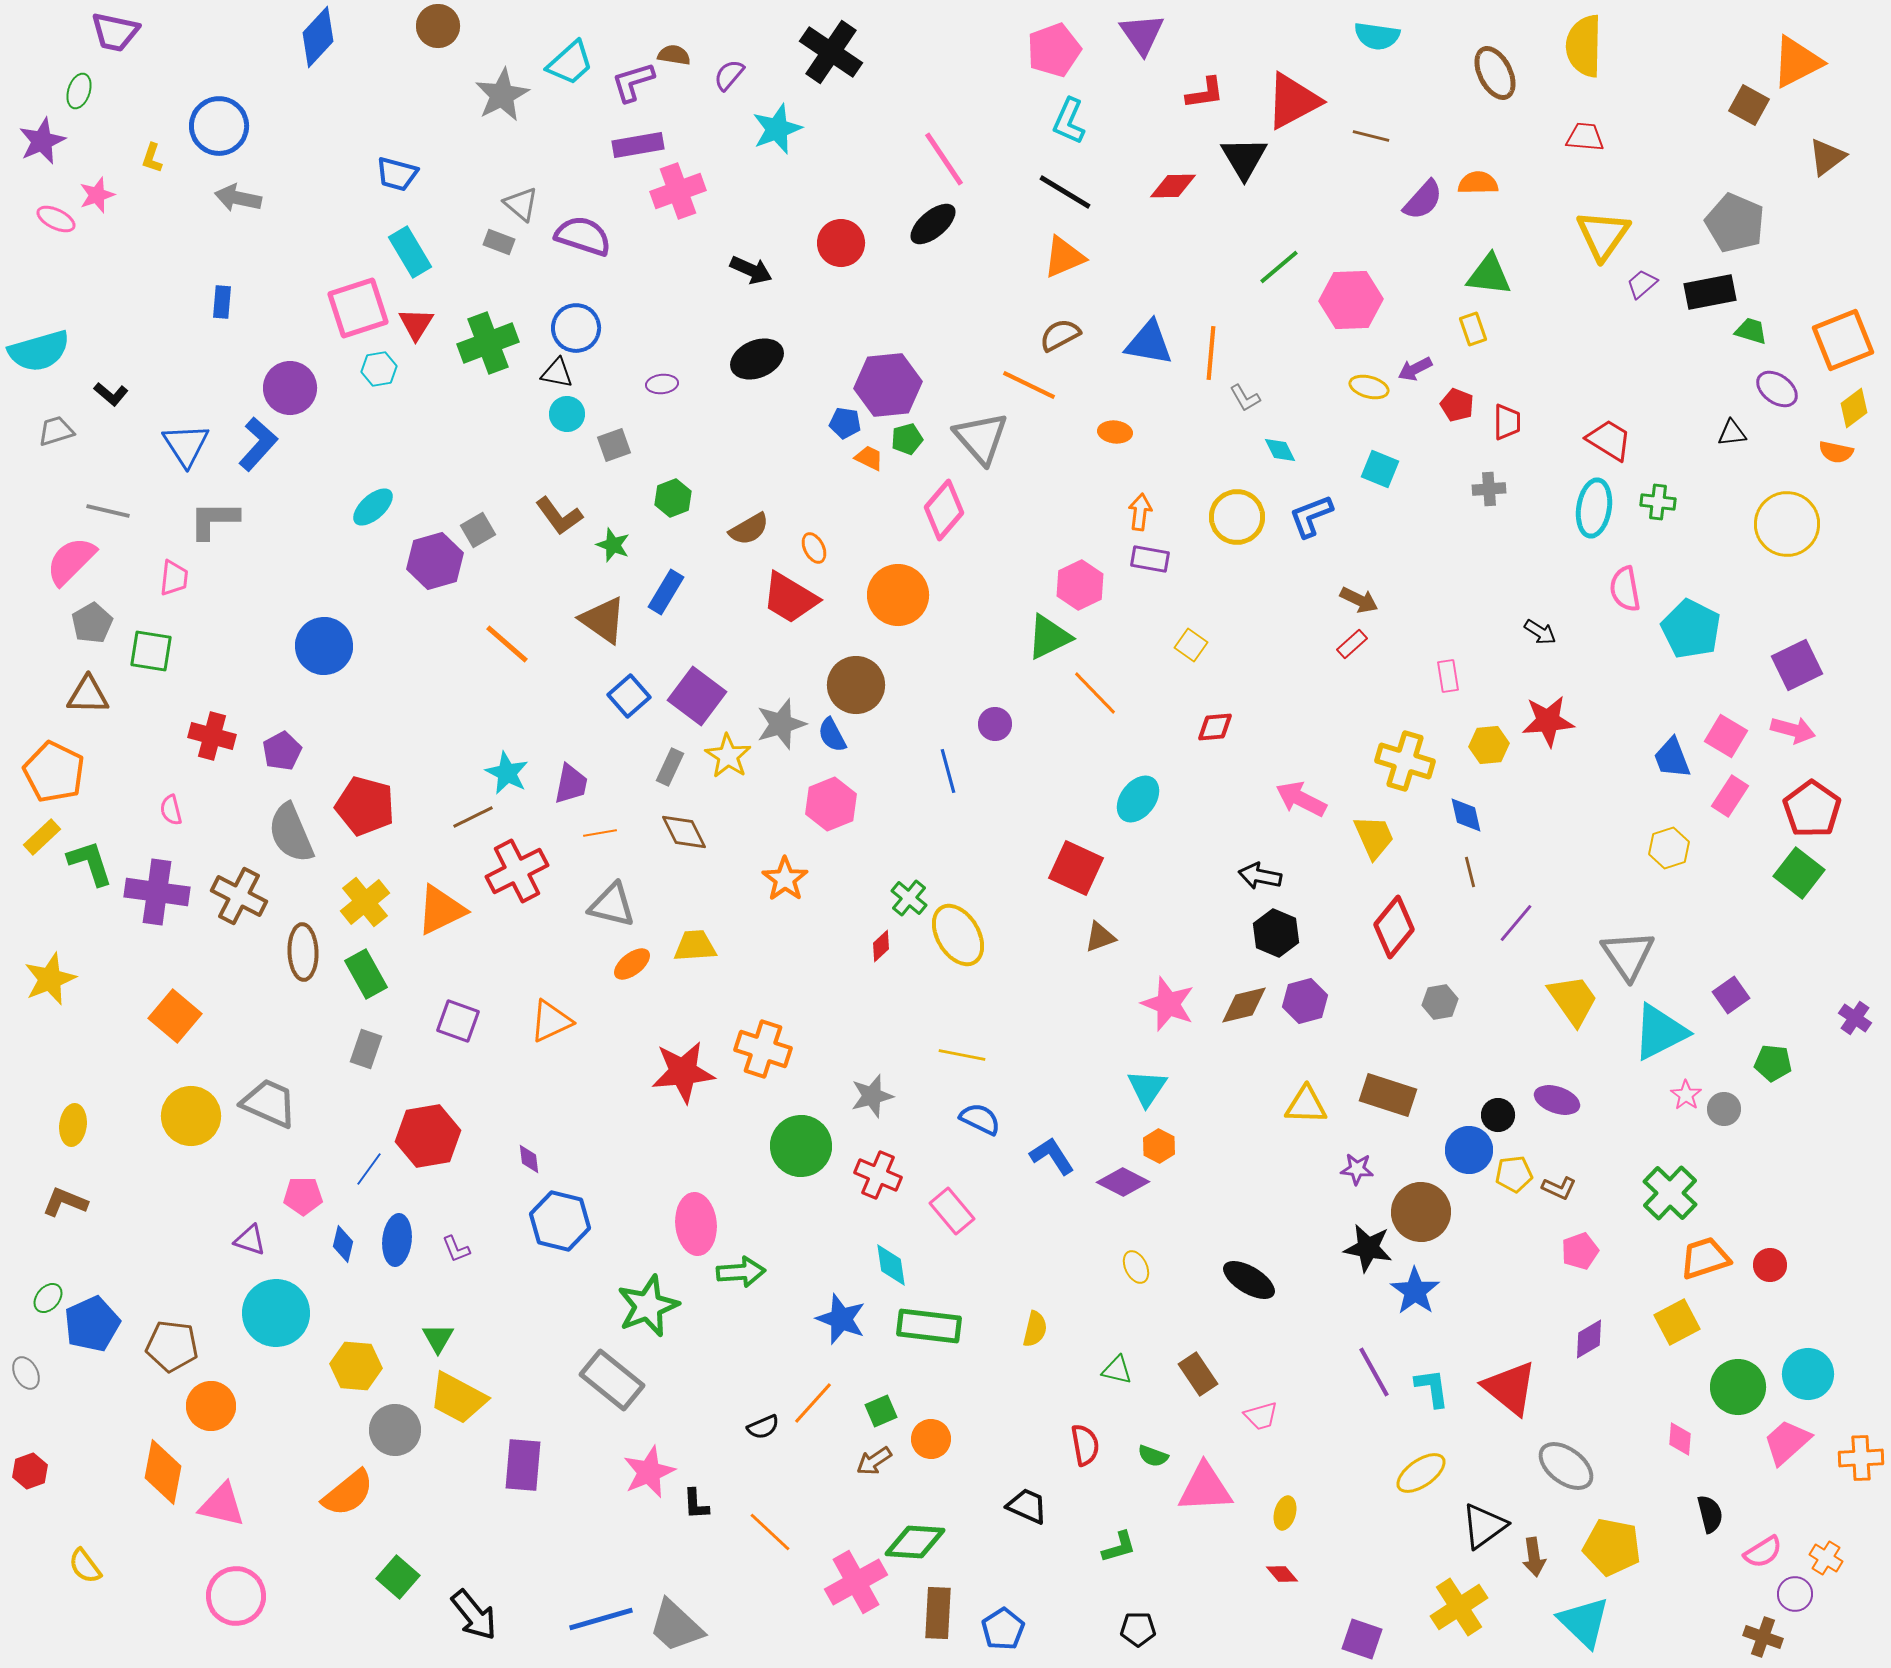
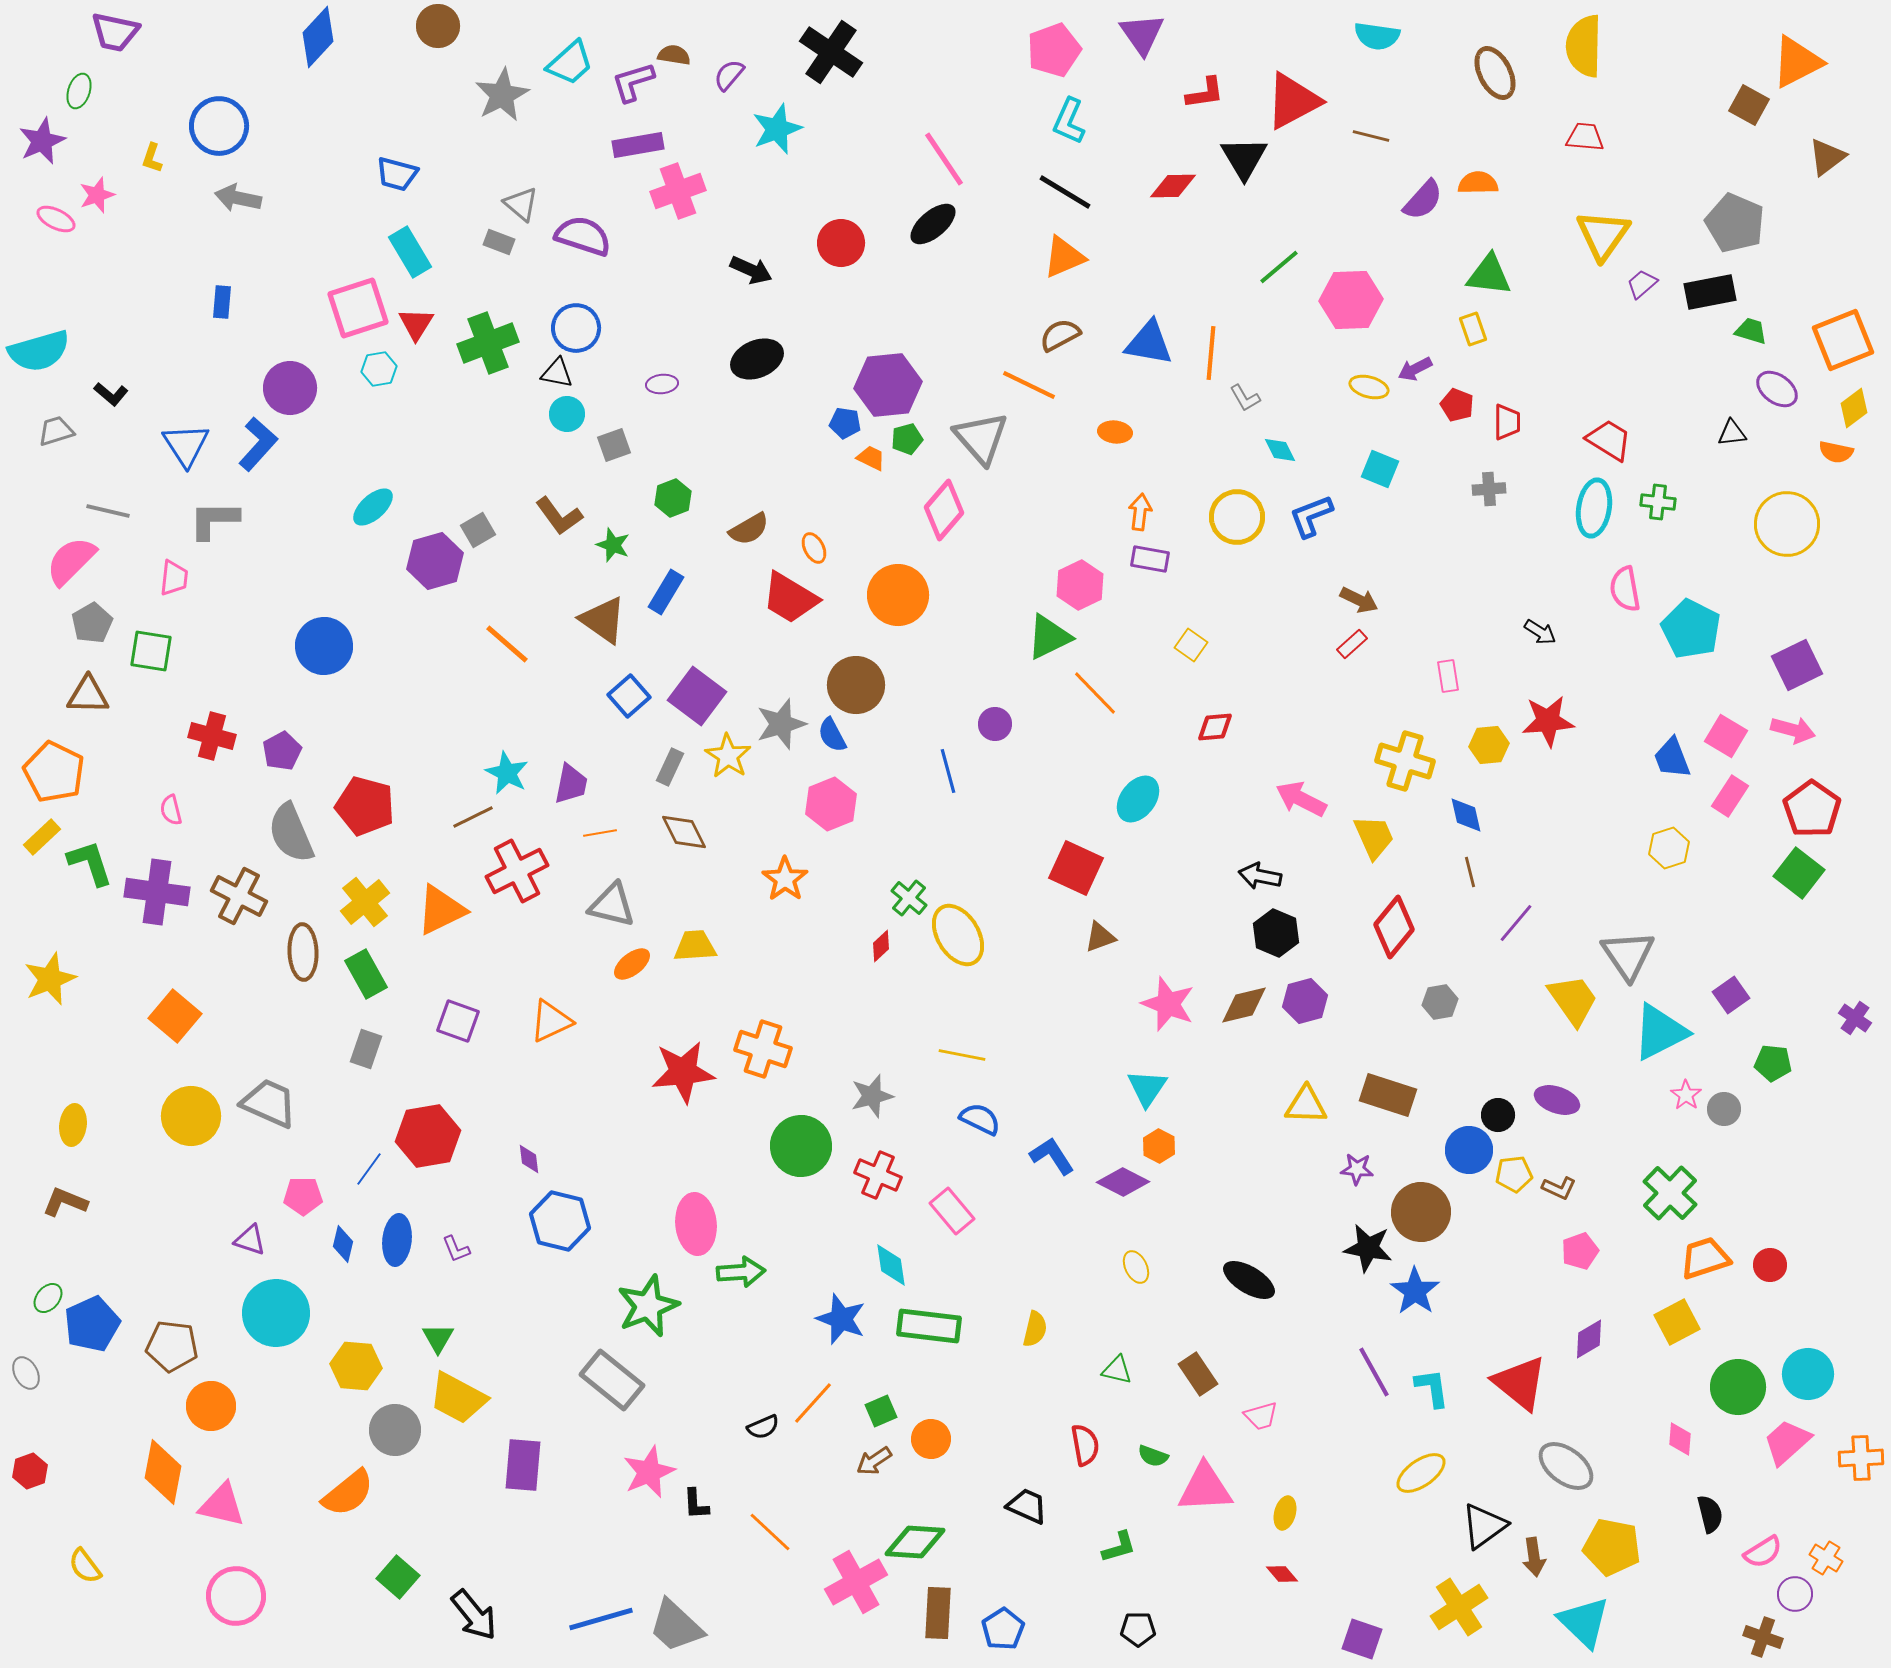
orange trapezoid at (869, 458): moved 2 px right
red triangle at (1510, 1388): moved 10 px right, 5 px up
